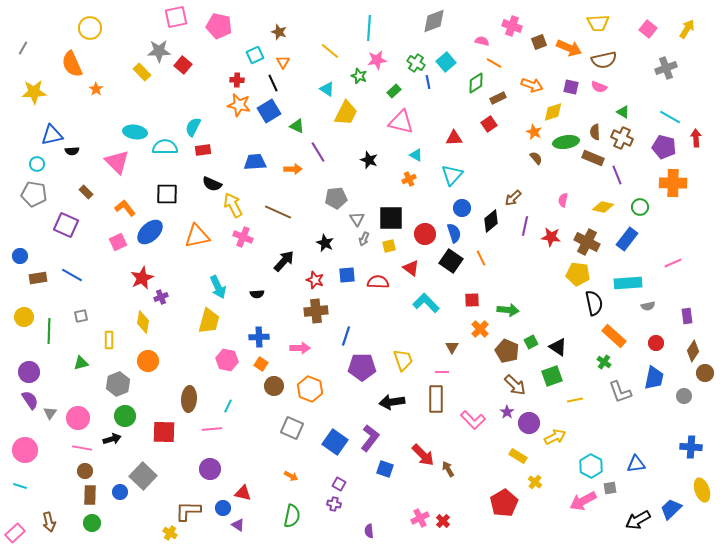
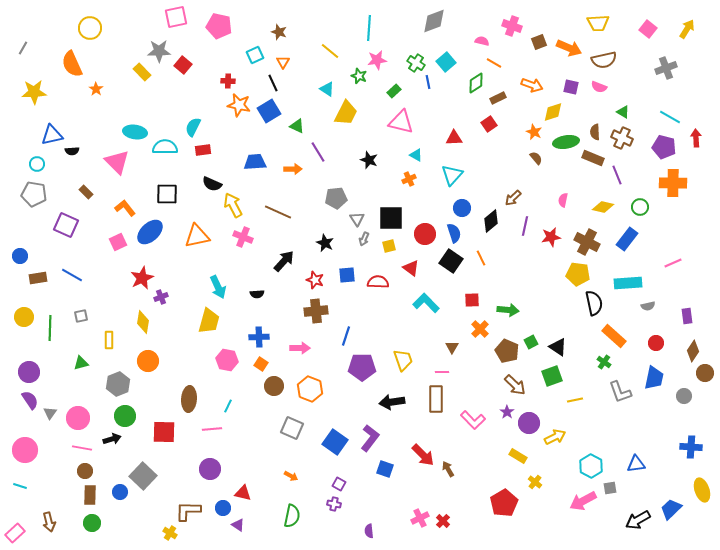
red cross at (237, 80): moved 9 px left, 1 px down
red star at (551, 237): rotated 18 degrees counterclockwise
green line at (49, 331): moved 1 px right, 3 px up
